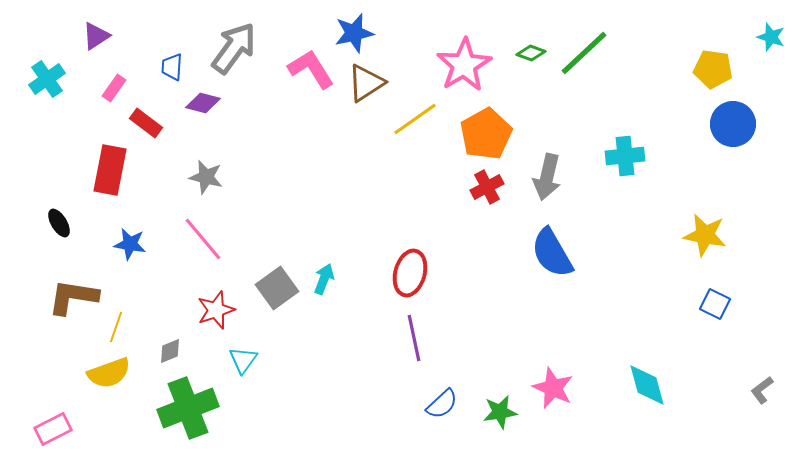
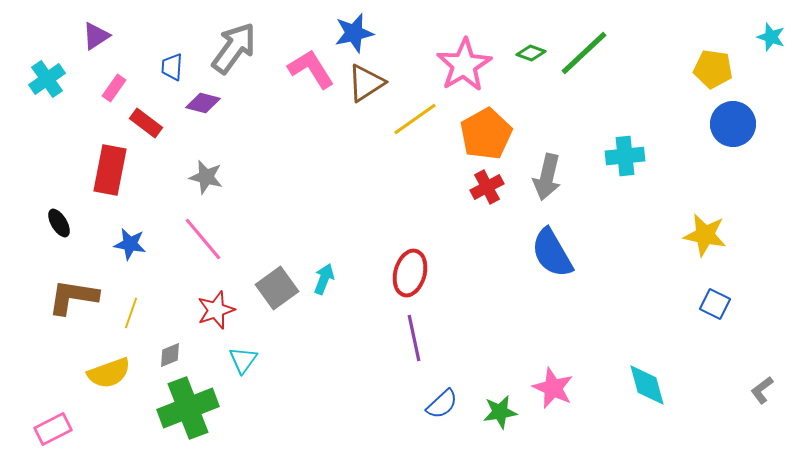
yellow line at (116, 327): moved 15 px right, 14 px up
gray diamond at (170, 351): moved 4 px down
